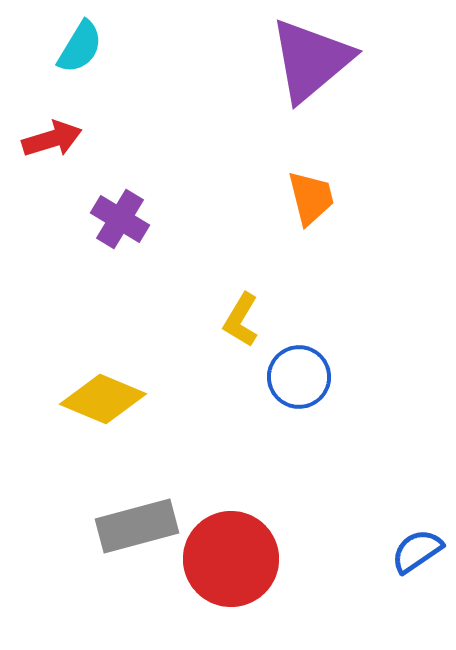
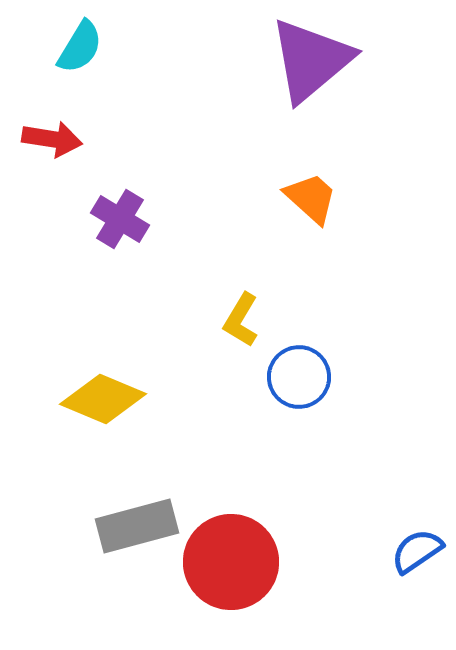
red arrow: rotated 26 degrees clockwise
orange trapezoid: rotated 34 degrees counterclockwise
red circle: moved 3 px down
